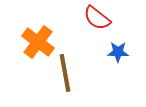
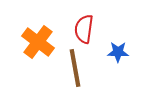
red semicircle: moved 13 px left, 11 px down; rotated 60 degrees clockwise
brown line: moved 10 px right, 5 px up
